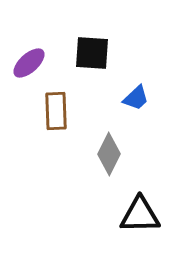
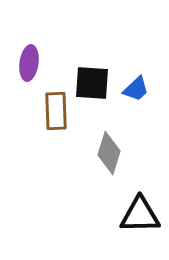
black square: moved 30 px down
purple ellipse: rotated 40 degrees counterclockwise
blue trapezoid: moved 9 px up
gray diamond: moved 1 px up; rotated 9 degrees counterclockwise
